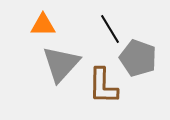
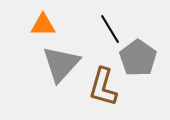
gray pentagon: rotated 15 degrees clockwise
brown L-shape: moved 1 px down; rotated 15 degrees clockwise
